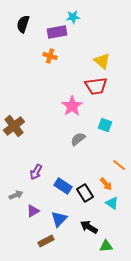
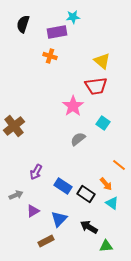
pink star: moved 1 px right
cyan square: moved 2 px left, 2 px up; rotated 16 degrees clockwise
black rectangle: moved 1 px right, 1 px down; rotated 24 degrees counterclockwise
